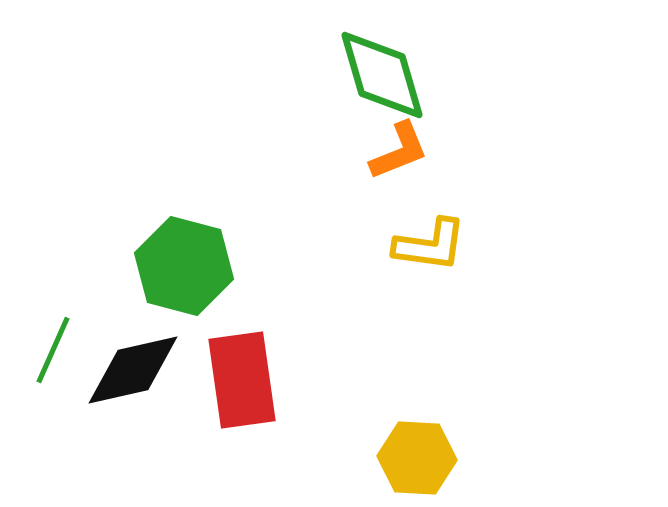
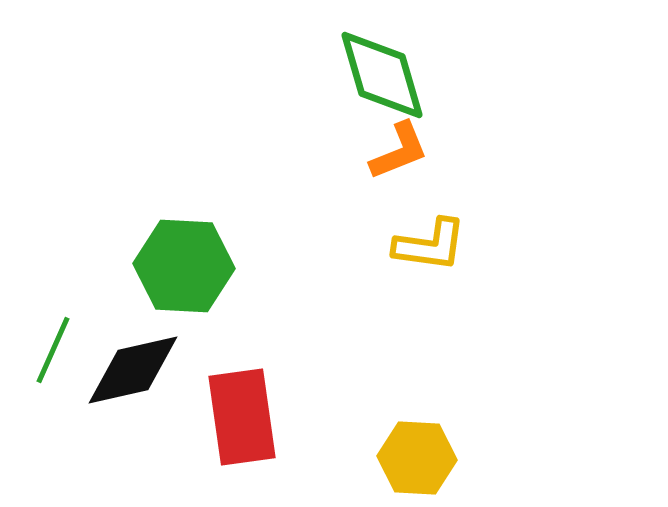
green hexagon: rotated 12 degrees counterclockwise
red rectangle: moved 37 px down
